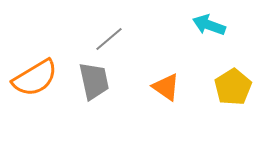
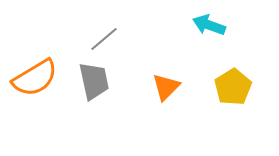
gray line: moved 5 px left
orange triangle: rotated 40 degrees clockwise
